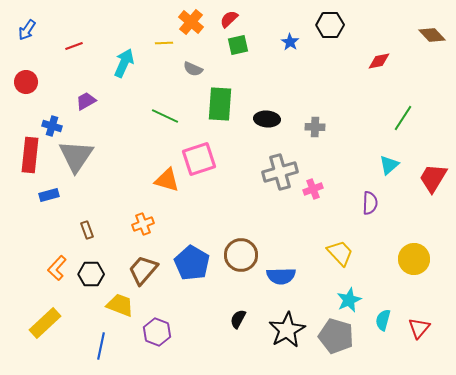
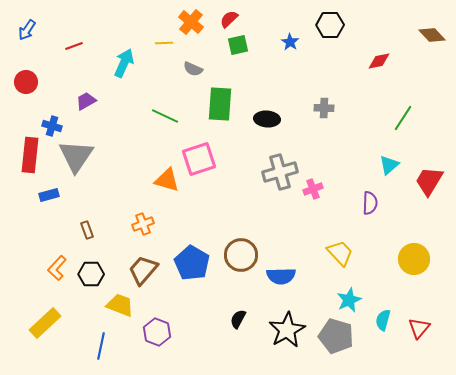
gray cross at (315, 127): moved 9 px right, 19 px up
red trapezoid at (433, 178): moved 4 px left, 3 px down
